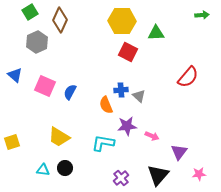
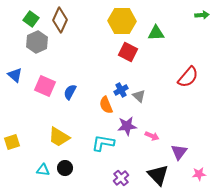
green square: moved 1 px right, 7 px down; rotated 21 degrees counterclockwise
blue cross: rotated 24 degrees counterclockwise
black triangle: rotated 25 degrees counterclockwise
